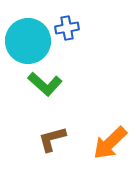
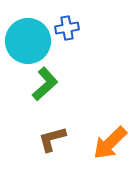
green L-shape: rotated 84 degrees counterclockwise
